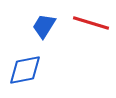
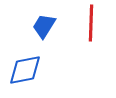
red line: rotated 75 degrees clockwise
